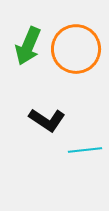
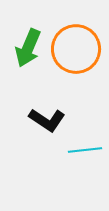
green arrow: moved 2 px down
